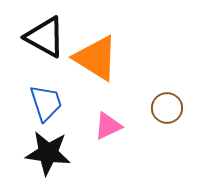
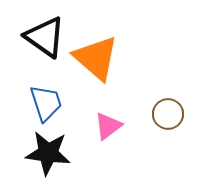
black triangle: rotated 6 degrees clockwise
orange triangle: rotated 9 degrees clockwise
brown circle: moved 1 px right, 6 px down
pink triangle: rotated 12 degrees counterclockwise
